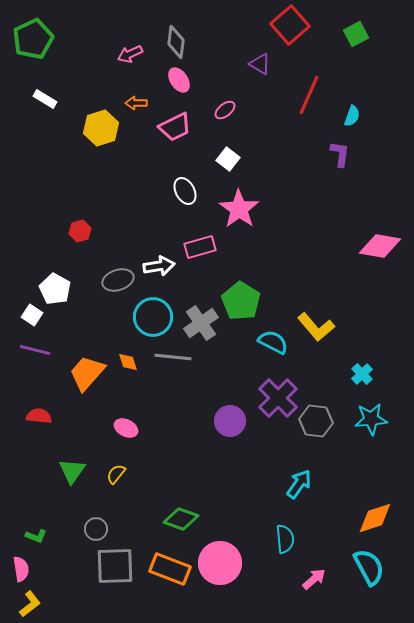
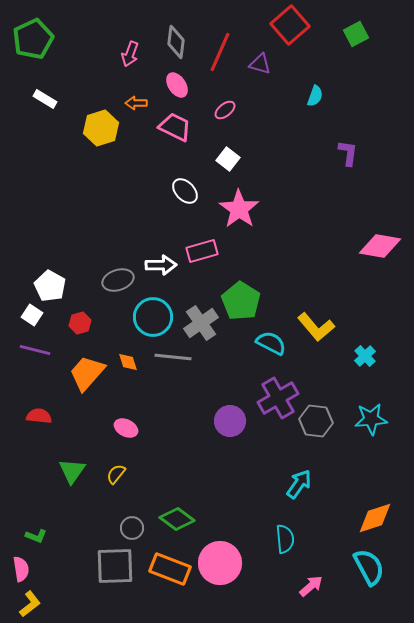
pink arrow at (130, 54): rotated 45 degrees counterclockwise
purple triangle at (260, 64): rotated 15 degrees counterclockwise
pink ellipse at (179, 80): moved 2 px left, 5 px down
red line at (309, 95): moved 89 px left, 43 px up
cyan semicircle at (352, 116): moved 37 px left, 20 px up
pink trapezoid at (175, 127): rotated 128 degrees counterclockwise
purple L-shape at (340, 154): moved 8 px right, 1 px up
white ellipse at (185, 191): rotated 16 degrees counterclockwise
red hexagon at (80, 231): moved 92 px down
pink rectangle at (200, 247): moved 2 px right, 4 px down
white arrow at (159, 266): moved 2 px right, 1 px up; rotated 8 degrees clockwise
white pentagon at (55, 289): moved 5 px left, 3 px up
cyan semicircle at (273, 342): moved 2 px left, 1 px down
cyan cross at (362, 374): moved 3 px right, 18 px up
purple cross at (278, 398): rotated 15 degrees clockwise
green diamond at (181, 519): moved 4 px left; rotated 16 degrees clockwise
gray circle at (96, 529): moved 36 px right, 1 px up
pink arrow at (314, 579): moved 3 px left, 7 px down
